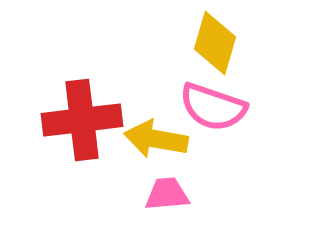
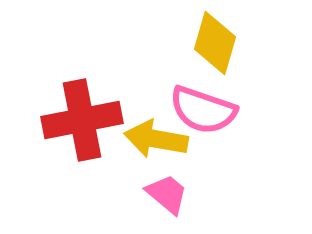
pink semicircle: moved 10 px left, 3 px down
red cross: rotated 4 degrees counterclockwise
pink trapezoid: rotated 45 degrees clockwise
